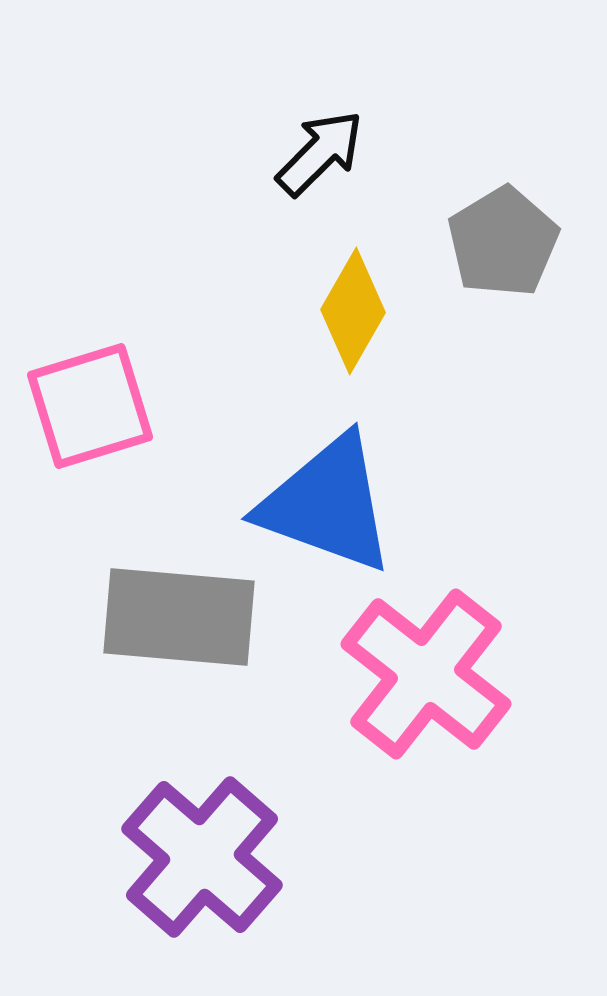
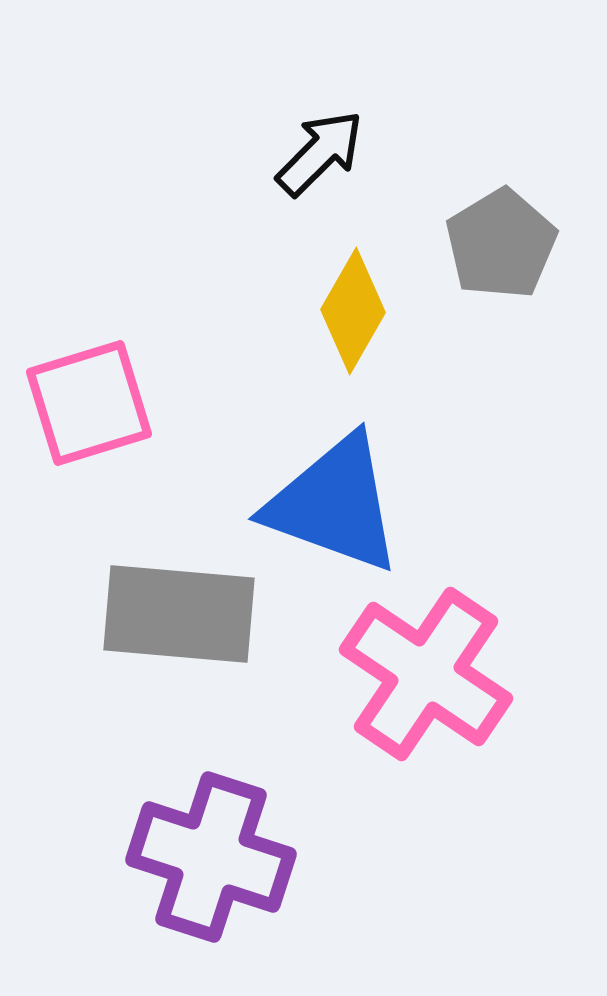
gray pentagon: moved 2 px left, 2 px down
pink square: moved 1 px left, 3 px up
blue triangle: moved 7 px right
gray rectangle: moved 3 px up
pink cross: rotated 4 degrees counterclockwise
purple cross: moved 9 px right; rotated 23 degrees counterclockwise
